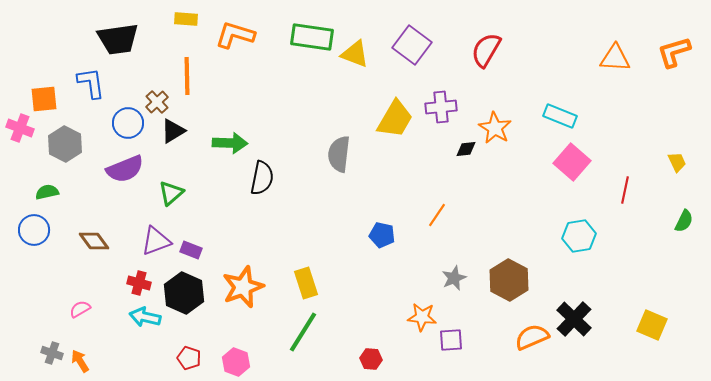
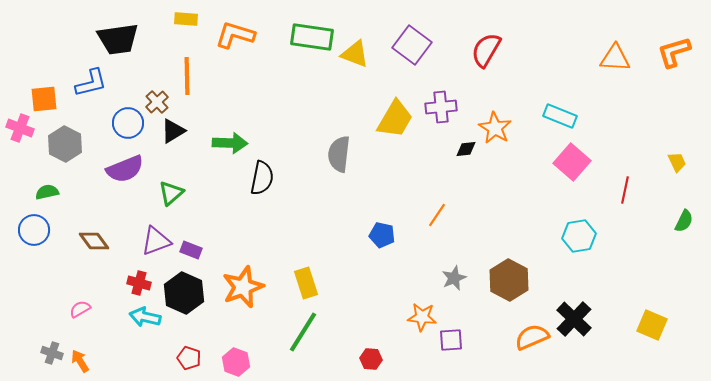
blue L-shape at (91, 83): rotated 84 degrees clockwise
